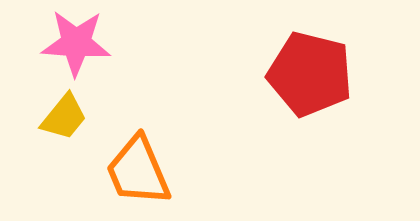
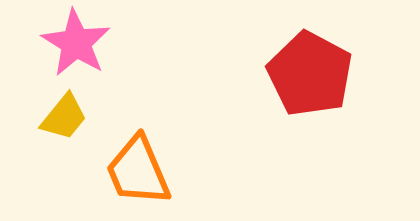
pink star: rotated 28 degrees clockwise
red pentagon: rotated 14 degrees clockwise
